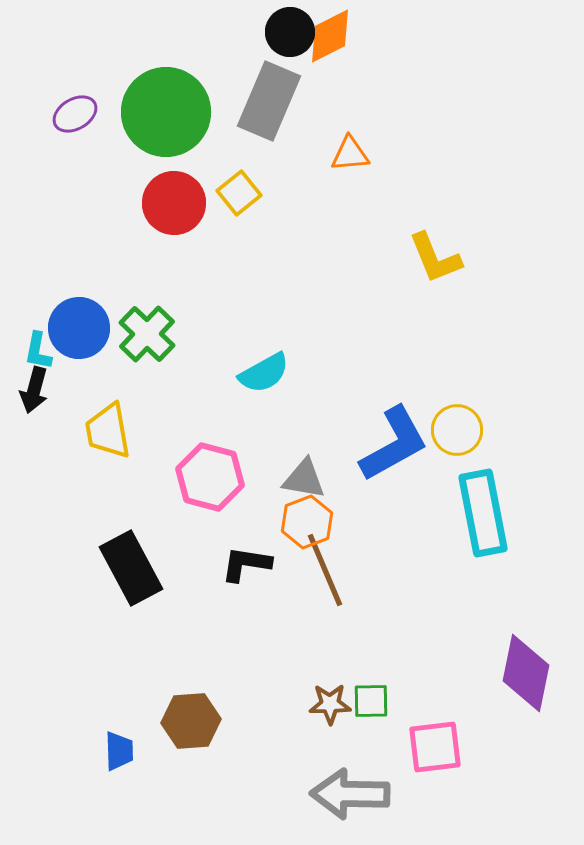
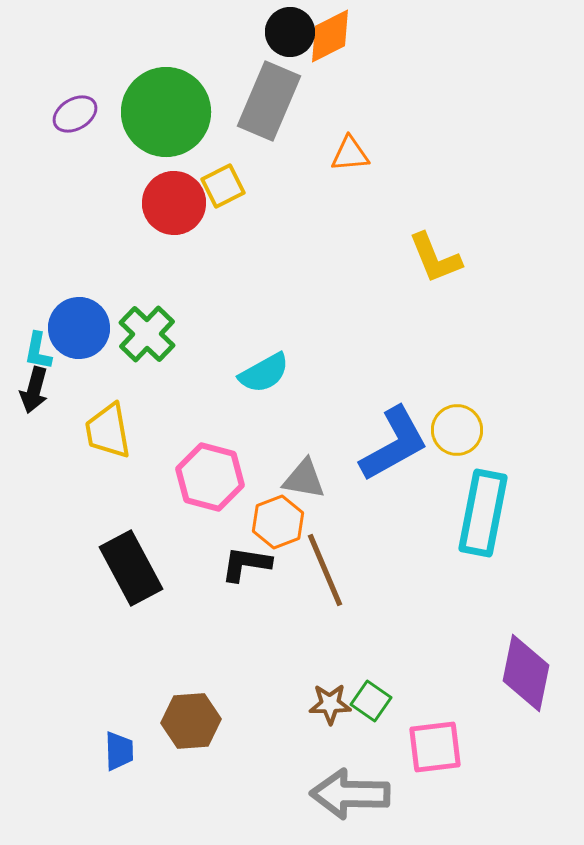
yellow square: moved 16 px left, 7 px up; rotated 12 degrees clockwise
cyan rectangle: rotated 22 degrees clockwise
orange hexagon: moved 29 px left
green square: rotated 36 degrees clockwise
